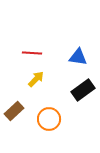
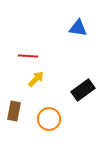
red line: moved 4 px left, 3 px down
blue triangle: moved 29 px up
brown rectangle: rotated 36 degrees counterclockwise
